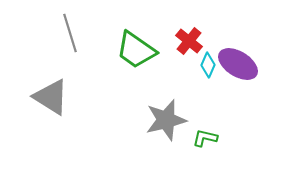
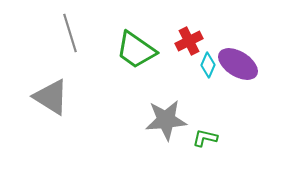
red cross: rotated 24 degrees clockwise
gray star: rotated 9 degrees clockwise
